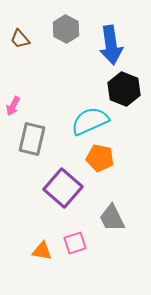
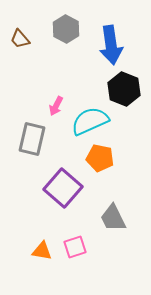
pink arrow: moved 43 px right
gray trapezoid: moved 1 px right
pink square: moved 4 px down
